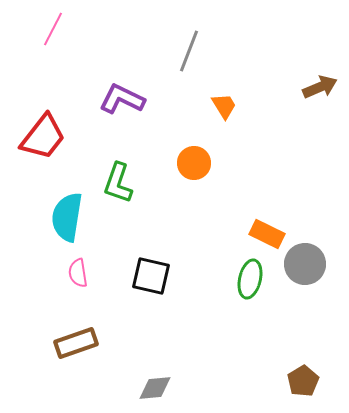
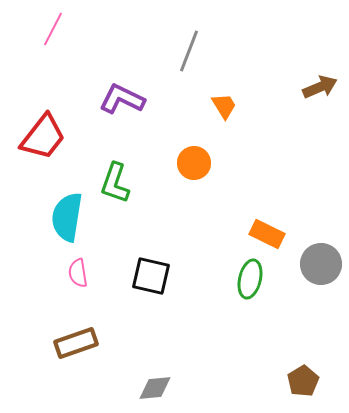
green L-shape: moved 3 px left
gray circle: moved 16 px right
